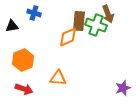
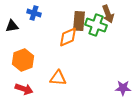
purple star: rotated 21 degrees clockwise
